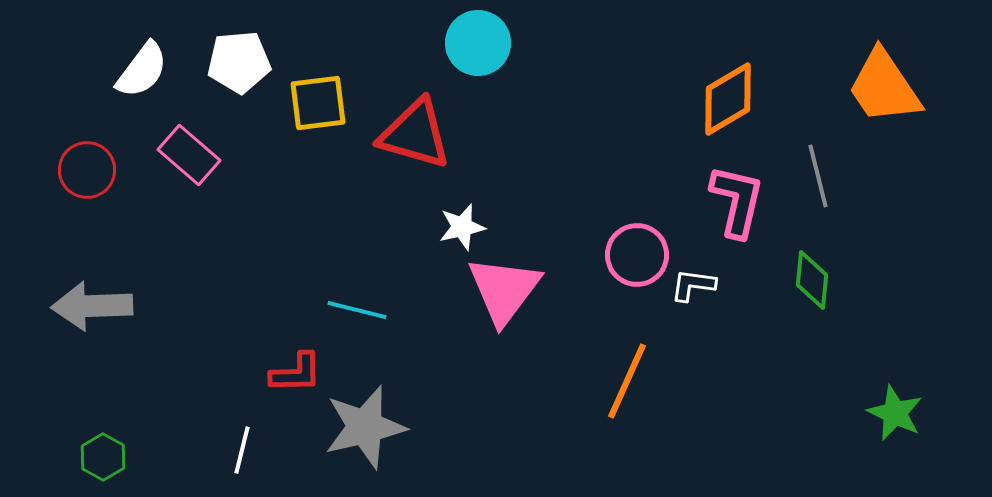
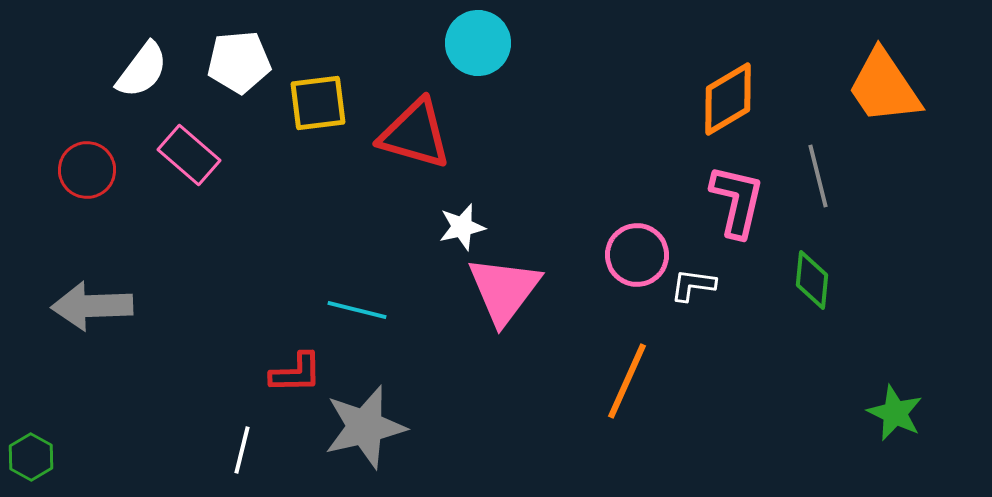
green hexagon: moved 72 px left
